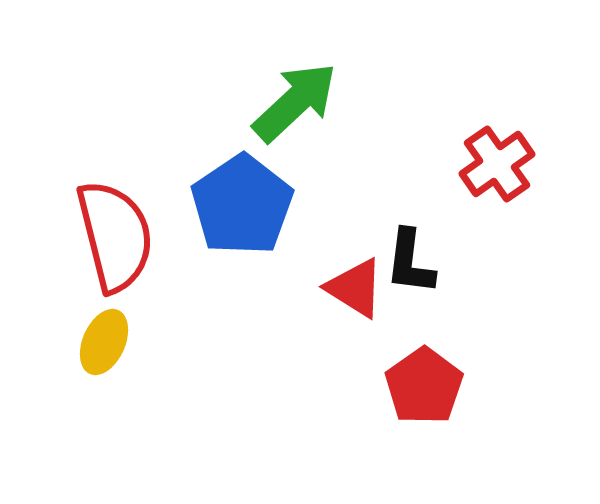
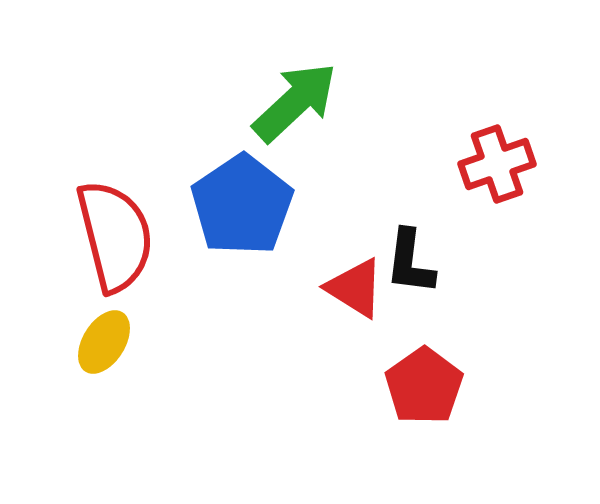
red cross: rotated 16 degrees clockwise
yellow ellipse: rotated 8 degrees clockwise
